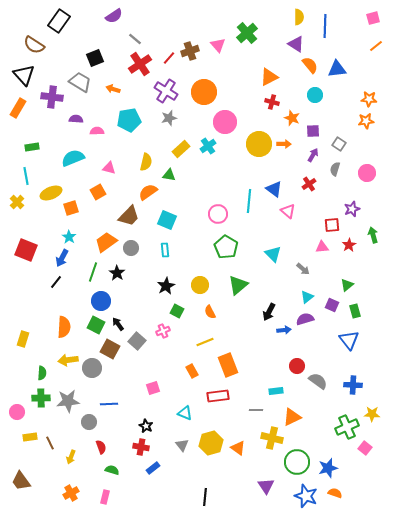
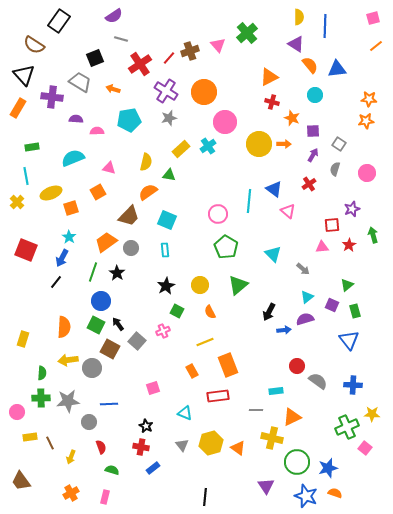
gray line at (135, 39): moved 14 px left; rotated 24 degrees counterclockwise
